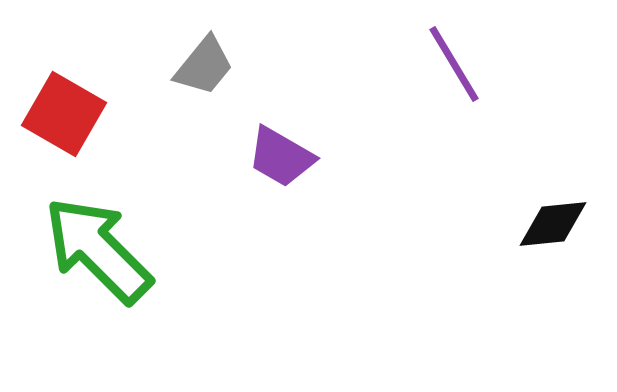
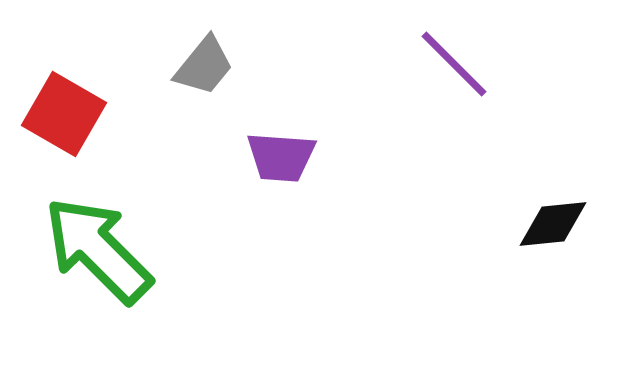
purple line: rotated 14 degrees counterclockwise
purple trapezoid: rotated 26 degrees counterclockwise
